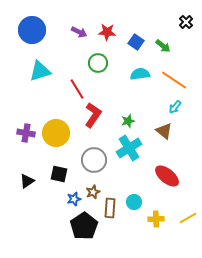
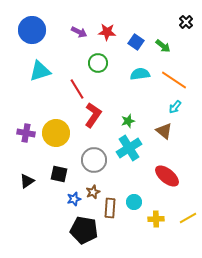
black pentagon: moved 4 px down; rotated 28 degrees counterclockwise
